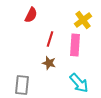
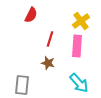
yellow cross: moved 2 px left, 1 px down
pink rectangle: moved 2 px right, 1 px down
brown star: moved 1 px left
